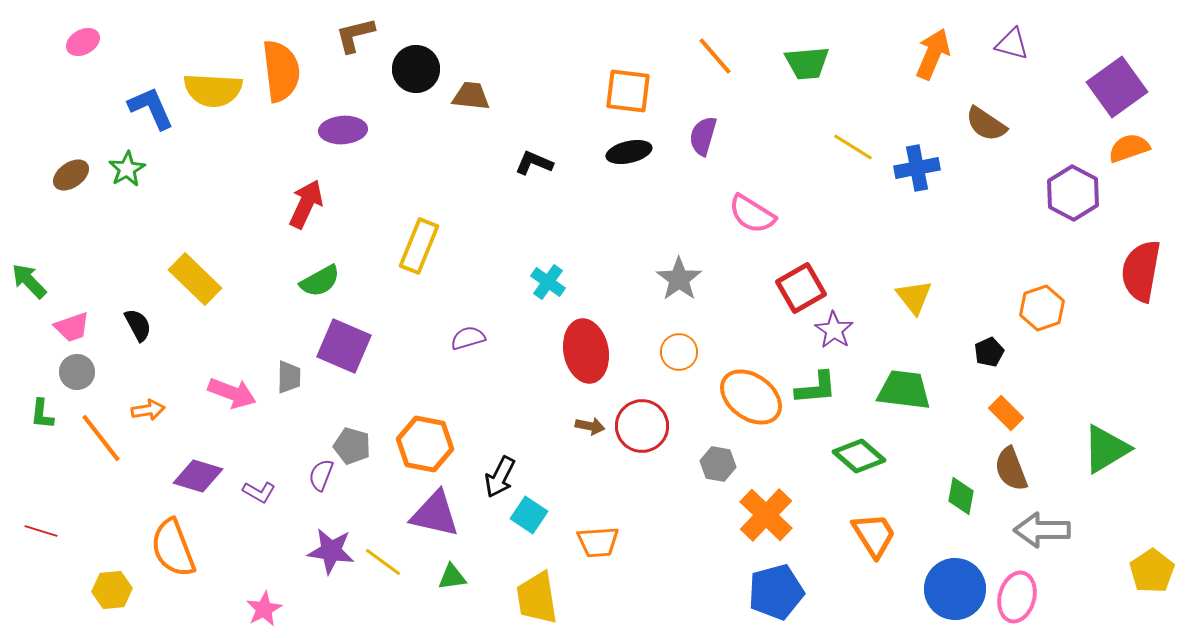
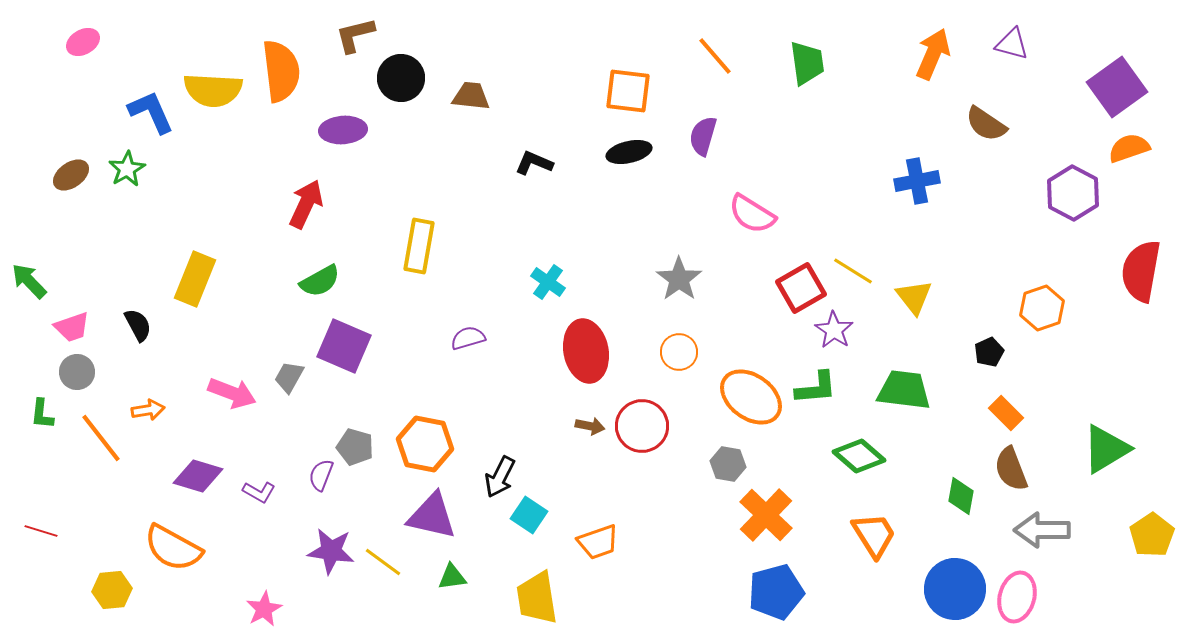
green trapezoid at (807, 63): rotated 93 degrees counterclockwise
black circle at (416, 69): moved 15 px left, 9 px down
blue L-shape at (151, 108): moved 4 px down
yellow line at (853, 147): moved 124 px down
blue cross at (917, 168): moved 13 px down
yellow rectangle at (419, 246): rotated 12 degrees counterclockwise
yellow rectangle at (195, 279): rotated 68 degrees clockwise
gray trapezoid at (289, 377): rotated 152 degrees counterclockwise
gray pentagon at (352, 446): moved 3 px right, 1 px down
gray hexagon at (718, 464): moved 10 px right
purple triangle at (435, 514): moved 3 px left, 2 px down
orange trapezoid at (598, 542): rotated 15 degrees counterclockwise
orange semicircle at (173, 548): rotated 40 degrees counterclockwise
yellow pentagon at (1152, 571): moved 36 px up
